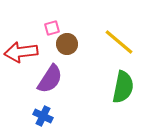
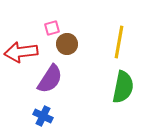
yellow line: rotated 60 degrees clockwise
